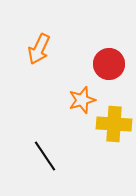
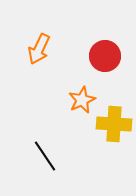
red circle: moved 4 px left, 8 px up
orange star: rotated 8 degrees counterclockwise
